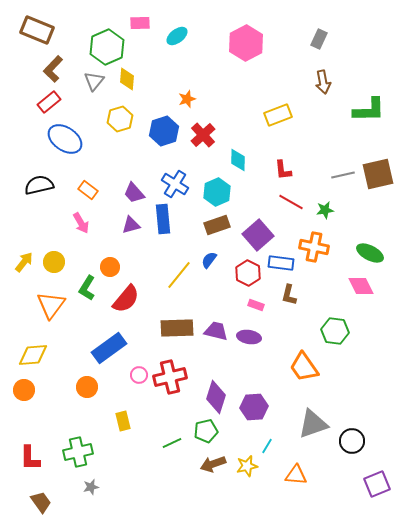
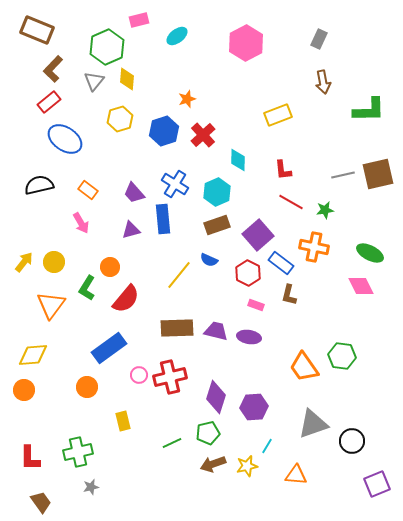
pink rectangle at (140, 23): moved 1 px left, 3 px up; rotated 12 degrees counterclockwise
purple triangle at (131, 225): moved 5 px down
blue semicircle at (209, 260): rotated 102 degrees counterclockwise
blue rectangle at (281, 263): rotated 30 degrees clockwise
green hexagon at (335, 331): moved 7 px right, 25 px down
green pentagon at (206, 431): moved 2 px right, 2 px down
